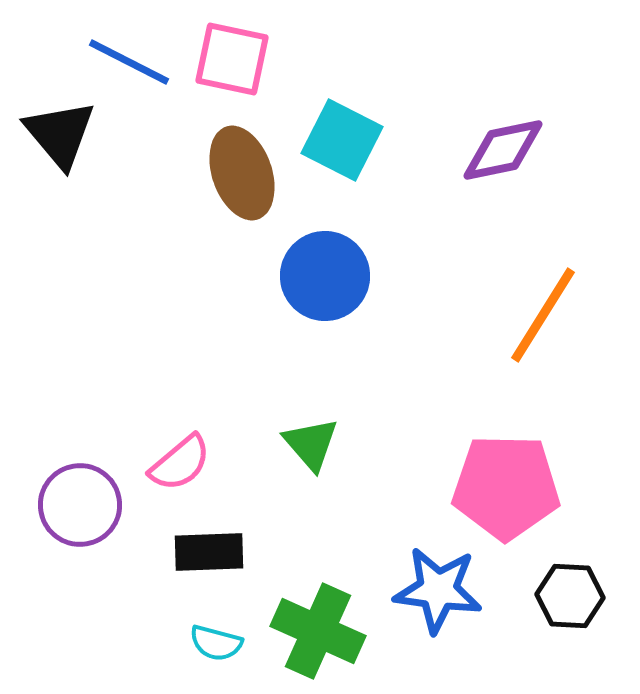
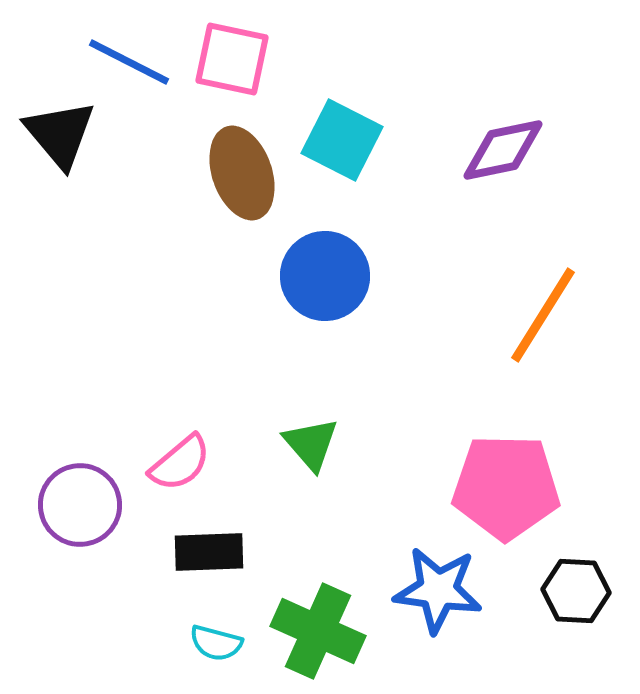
black hexagon: moved 6 px right, 5 px up
